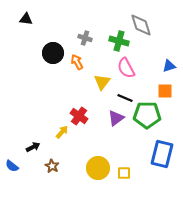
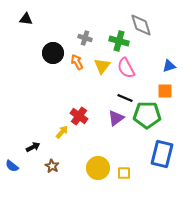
yellow triangle: moved 16 px up
